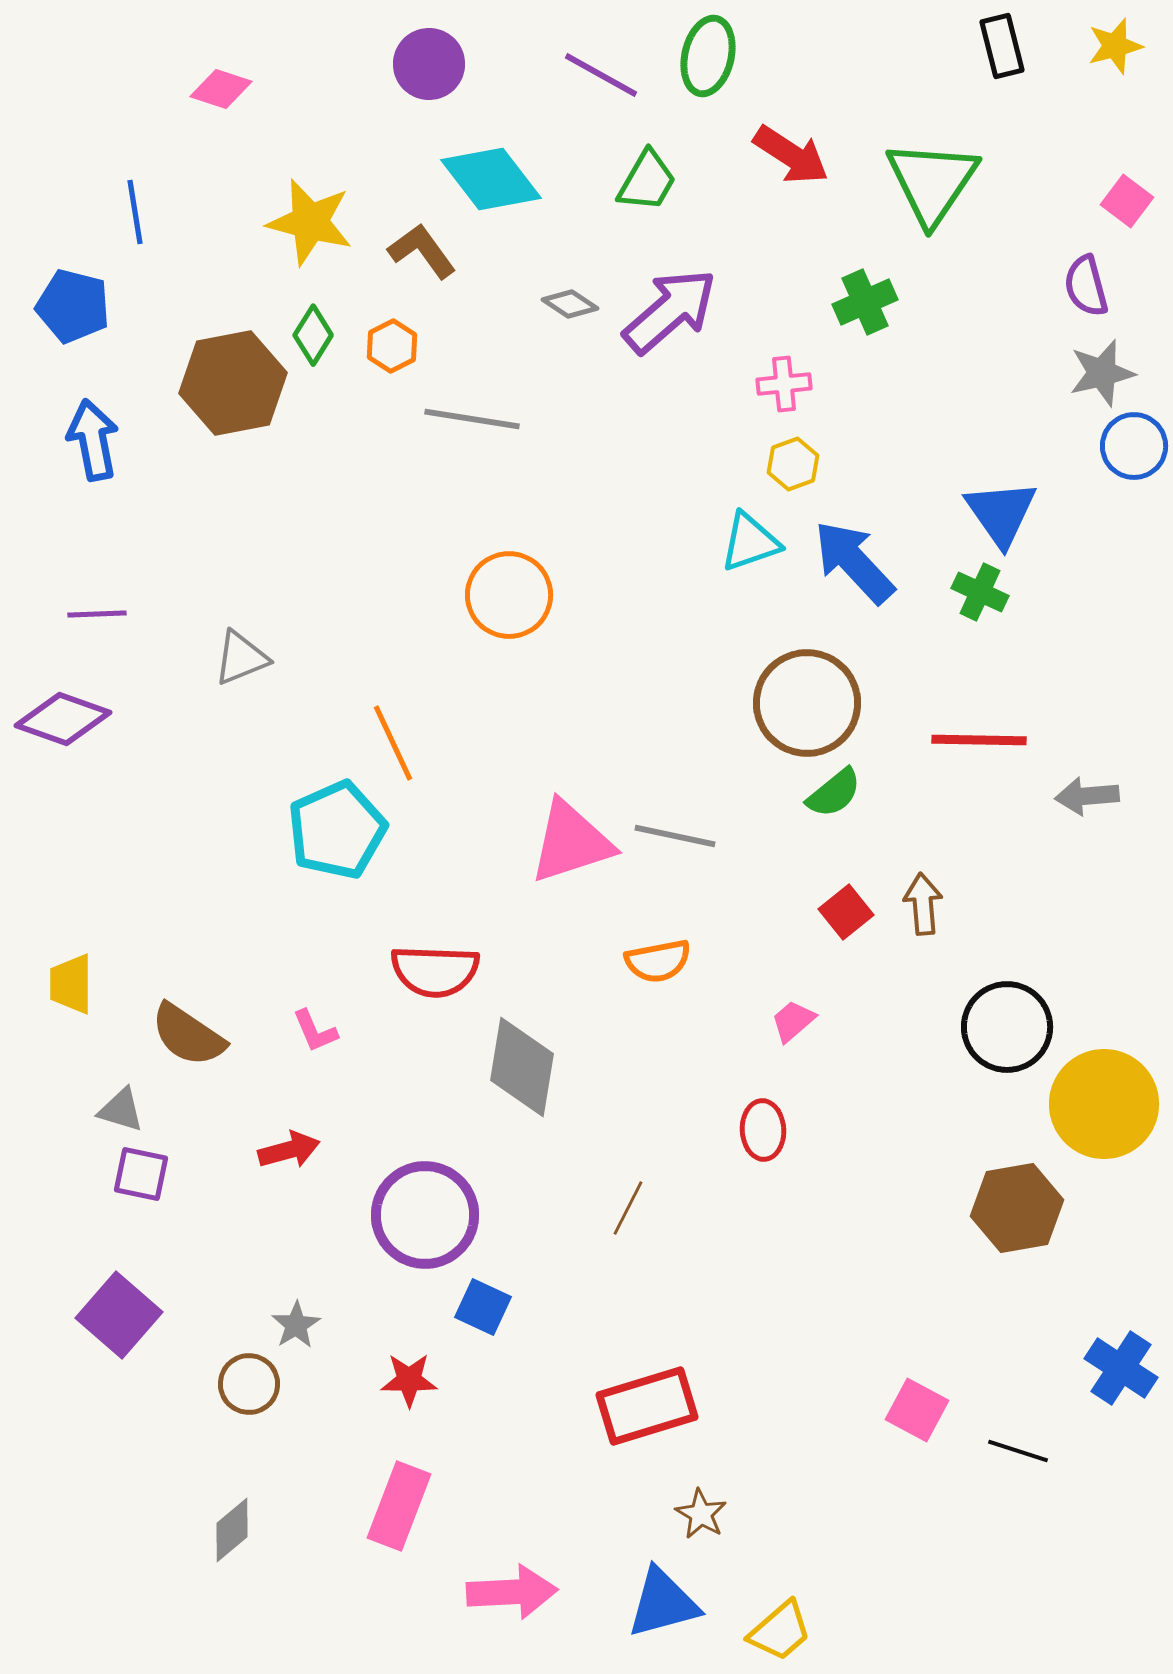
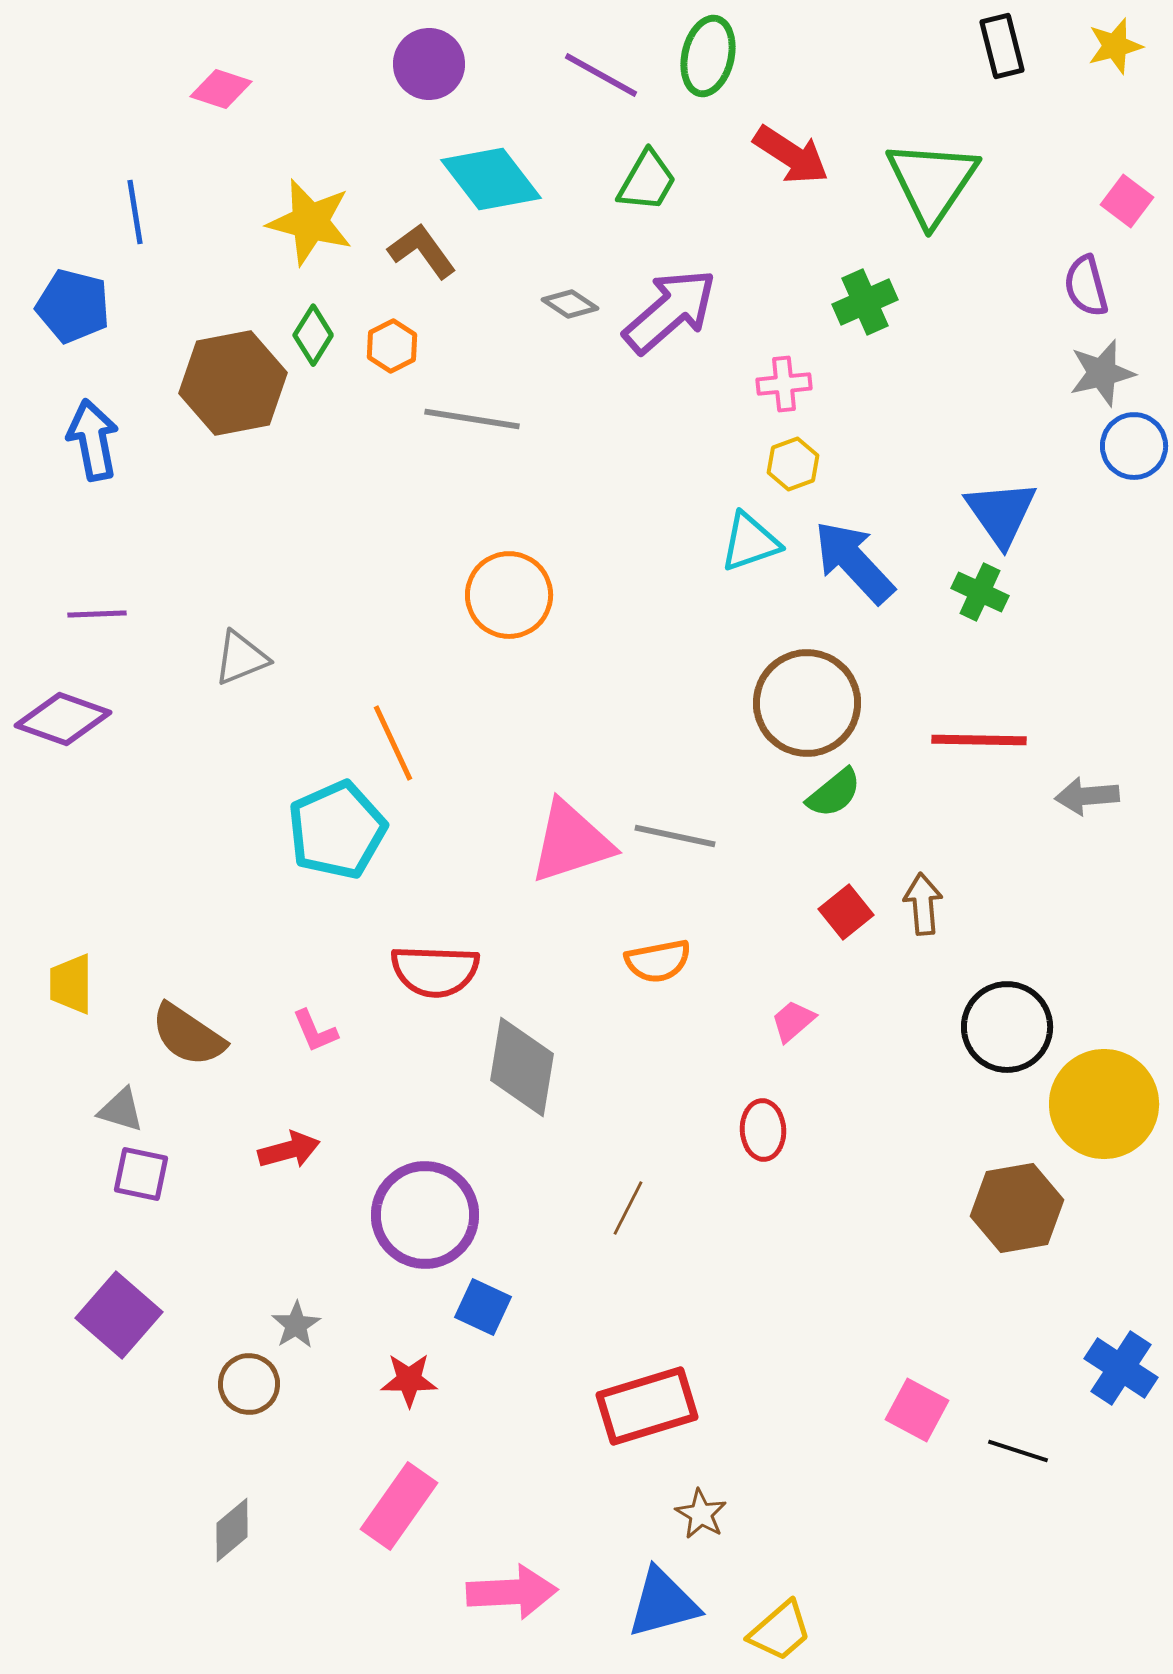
pink rectangle at (399, 1506): rotated 14 degrees clockwise
